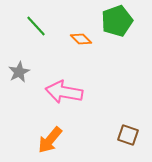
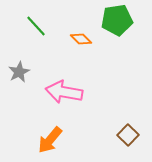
green pentagon: moved 1 px up; rotated 12 degrees clockwise
brown square: rotated 25 degrees clockwise
